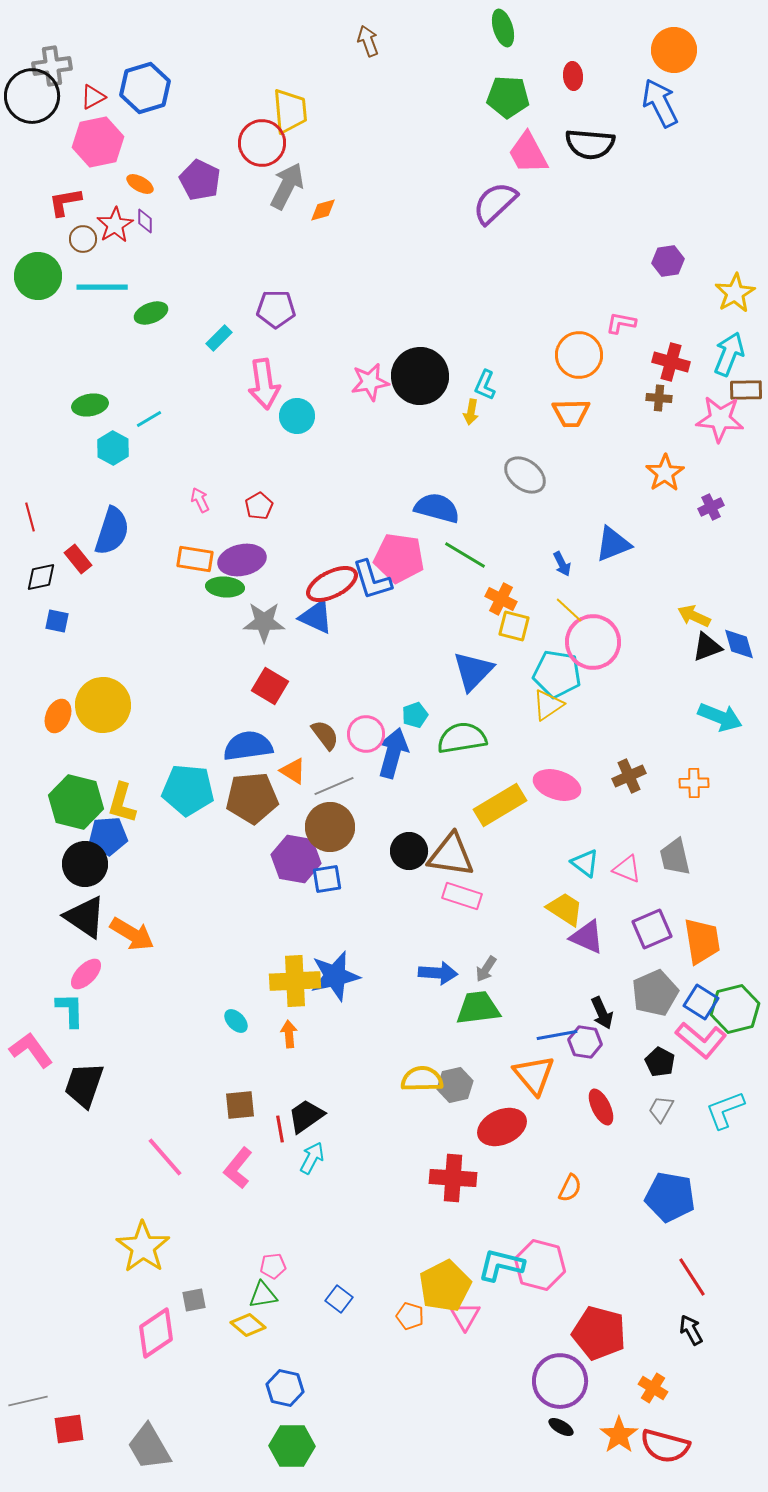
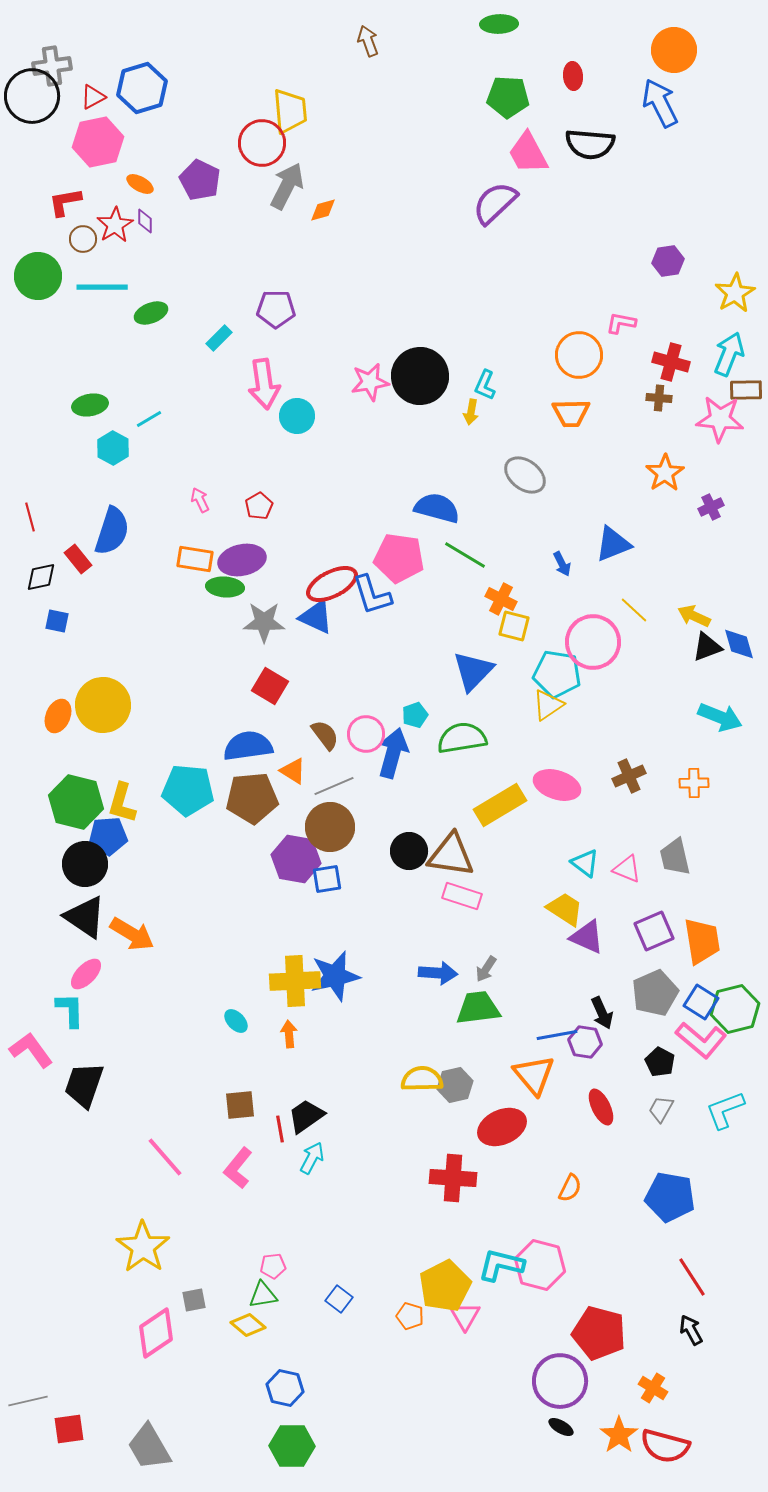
green ellipse at (503, 28): moved 4 px left, 4 px up; rotated 75 degrees counterclockwise
blue hexagon at (145, 88): moved 3 px left
blue L-shape at (372, 580): moved 15 px down
yellow line at (569, 610): moved 65 px right
purple square at (652, 929): moved 2 px right, 2 px down
